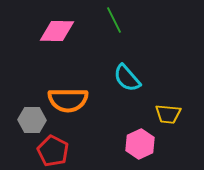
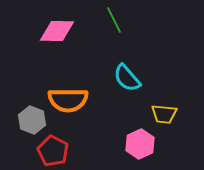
yellow trapezoid: moved 4 px left
gray hexagon: rotated 20 degrees clockwise
